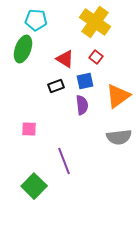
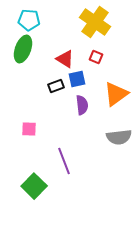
cyan pentagon: moved 7 px left
red square: rotated 16 degrees counterclockwise
blue square: moved 8 px left, 2 px up
orange triangle: moved 2 px left, 2 px up
